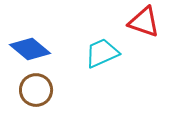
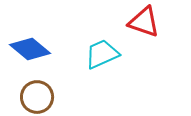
cyan trapezoid: moved 1 px down
brown circle: moved 1 px right, 7 px down
